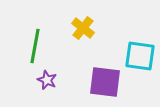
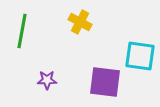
yellow cross: moved 3 px left, 6 px up; rotated 10 degrees counterclockwise
green line: moved 13 px left, 15 px up
purple star: rotated 24 degrees counterclockwise
